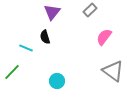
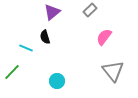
purple triangle: rotated 12 degrees clockwise
gray triangle: rotated 15 degrees clockwise
